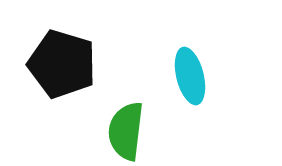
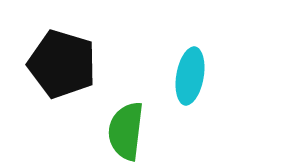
cyan ellipse: rotated 24 degrees clockwise
